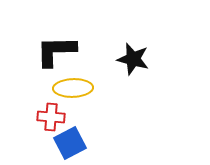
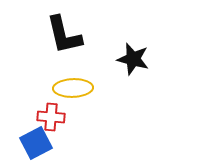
black L-shape: moved 8 px right, 16 px up; rotated 102 degrees counterclockwise
blue square: moved 34 px left
